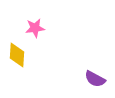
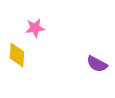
purple semicircle: moved 2 px right, 15 px up
